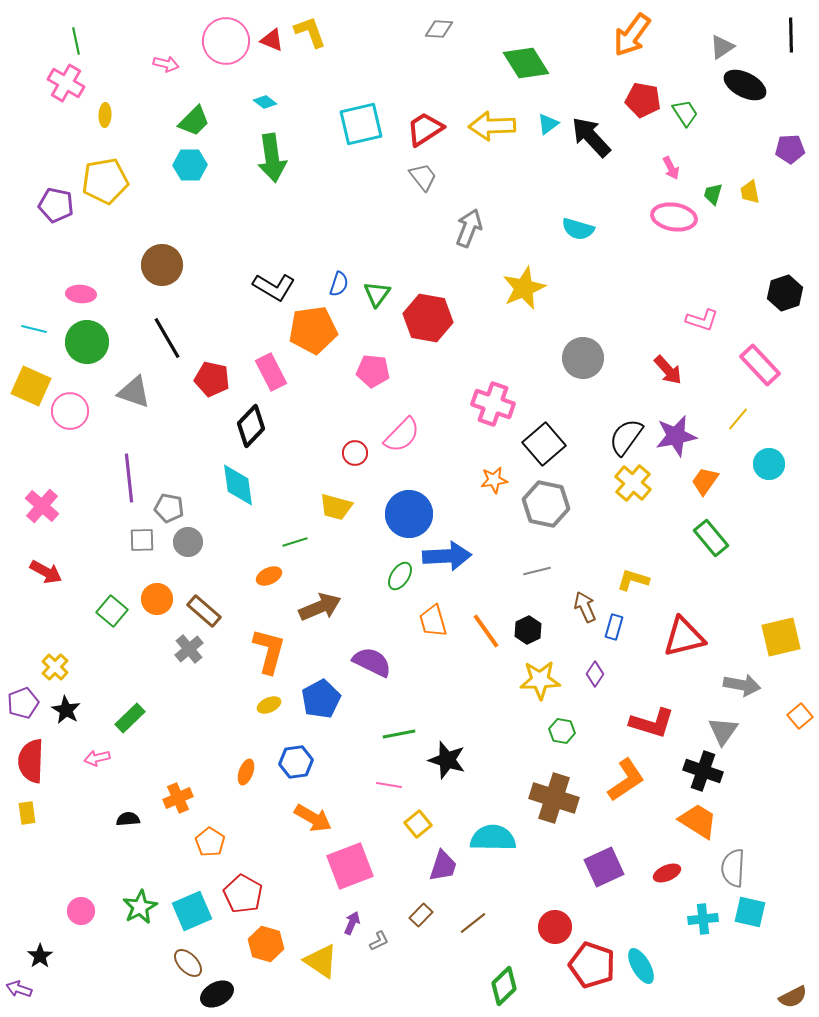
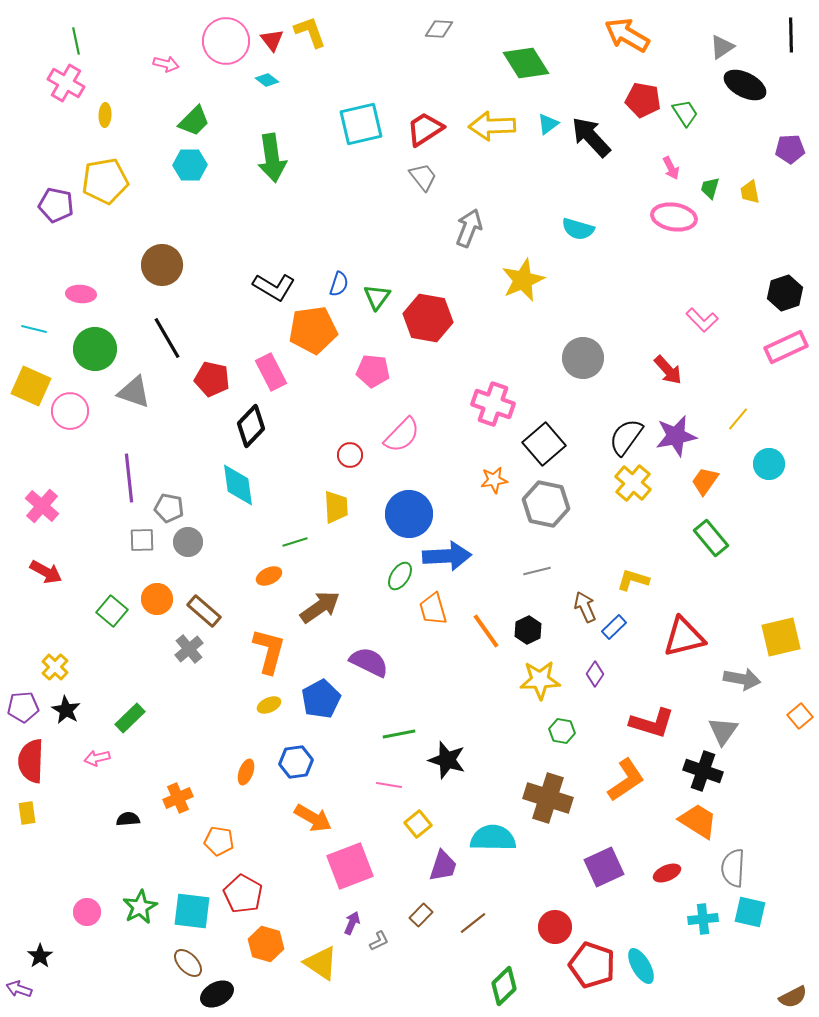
orange arrow at (632, 35): moved 5 px left; rotated 84 degrees clockwise
red triangle at (272, 40): rotated 30 degrees clockwise
cyan diamond at (265, 102): moved 2 px right, 22 px up
green trapezoid at (713, 194): moved 3 px left, 6 px up
yellow star at (524, 288): moved 1 px left, 8 px up
green triangle at (377, 294): moved 3 px down
pink L-shape at (702, 320): rotated 28 degrees clockwise
green circle at (87, 342): moved 8 px right, 7 px down
pink rectangle at (760, 365): moved 26 px right, 18 px up; rotated 72 degrees counterclockwise
red circle at (355, 453): moved 5 px left, 2 px down
yellow trapezoid at (336, 507): rotated 108 degrees counterclockwise
brown arrow at (320, 607): rotated 12 degrees counterclockwise
orange trapezoid at (433, 621): moved 12 px up
blue rectangle at (614, 627): rotated 30 degrees clockwise
purple semicircle at (372, 662): moved 3 px left
gray arrow at (742, 685): moved 6 px up
purple pentagon at (23, 703): moved 4 px down; rotated 16 degrees clockwise
brown cross at (554, 798): moved 6 px left
orange pentagon at (210, 842): moved 9 px right, 1 px up; rotated 24 degrees counterclockwise
pink circle at (81, 911): moved 6 px right, 1 px down
cyan square at (192, 911): rotated 30 degrees clockwise
yellow triangle at (321, 961): moved 2 px down
